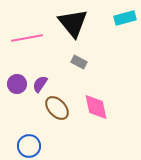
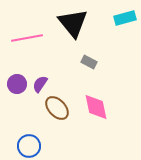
gray rectangle: moved 10 px right
